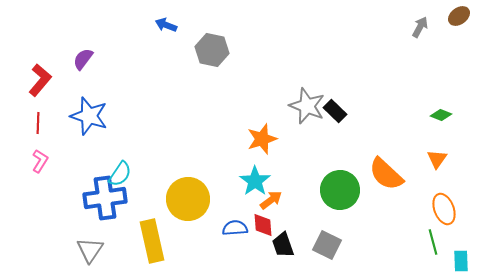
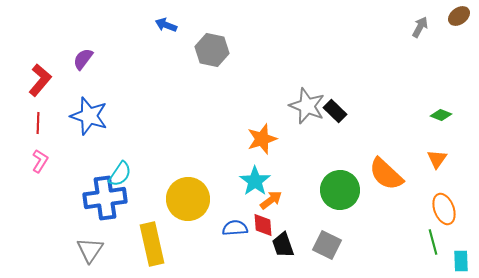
yellow rectangle: moved 3 px down
